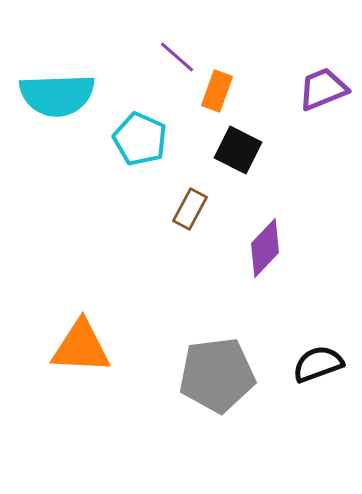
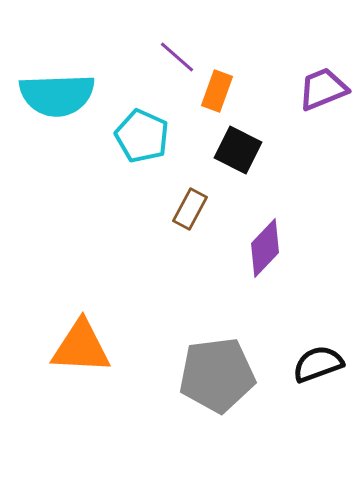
cyan pentagon: moved 2 px right, 3 px up
